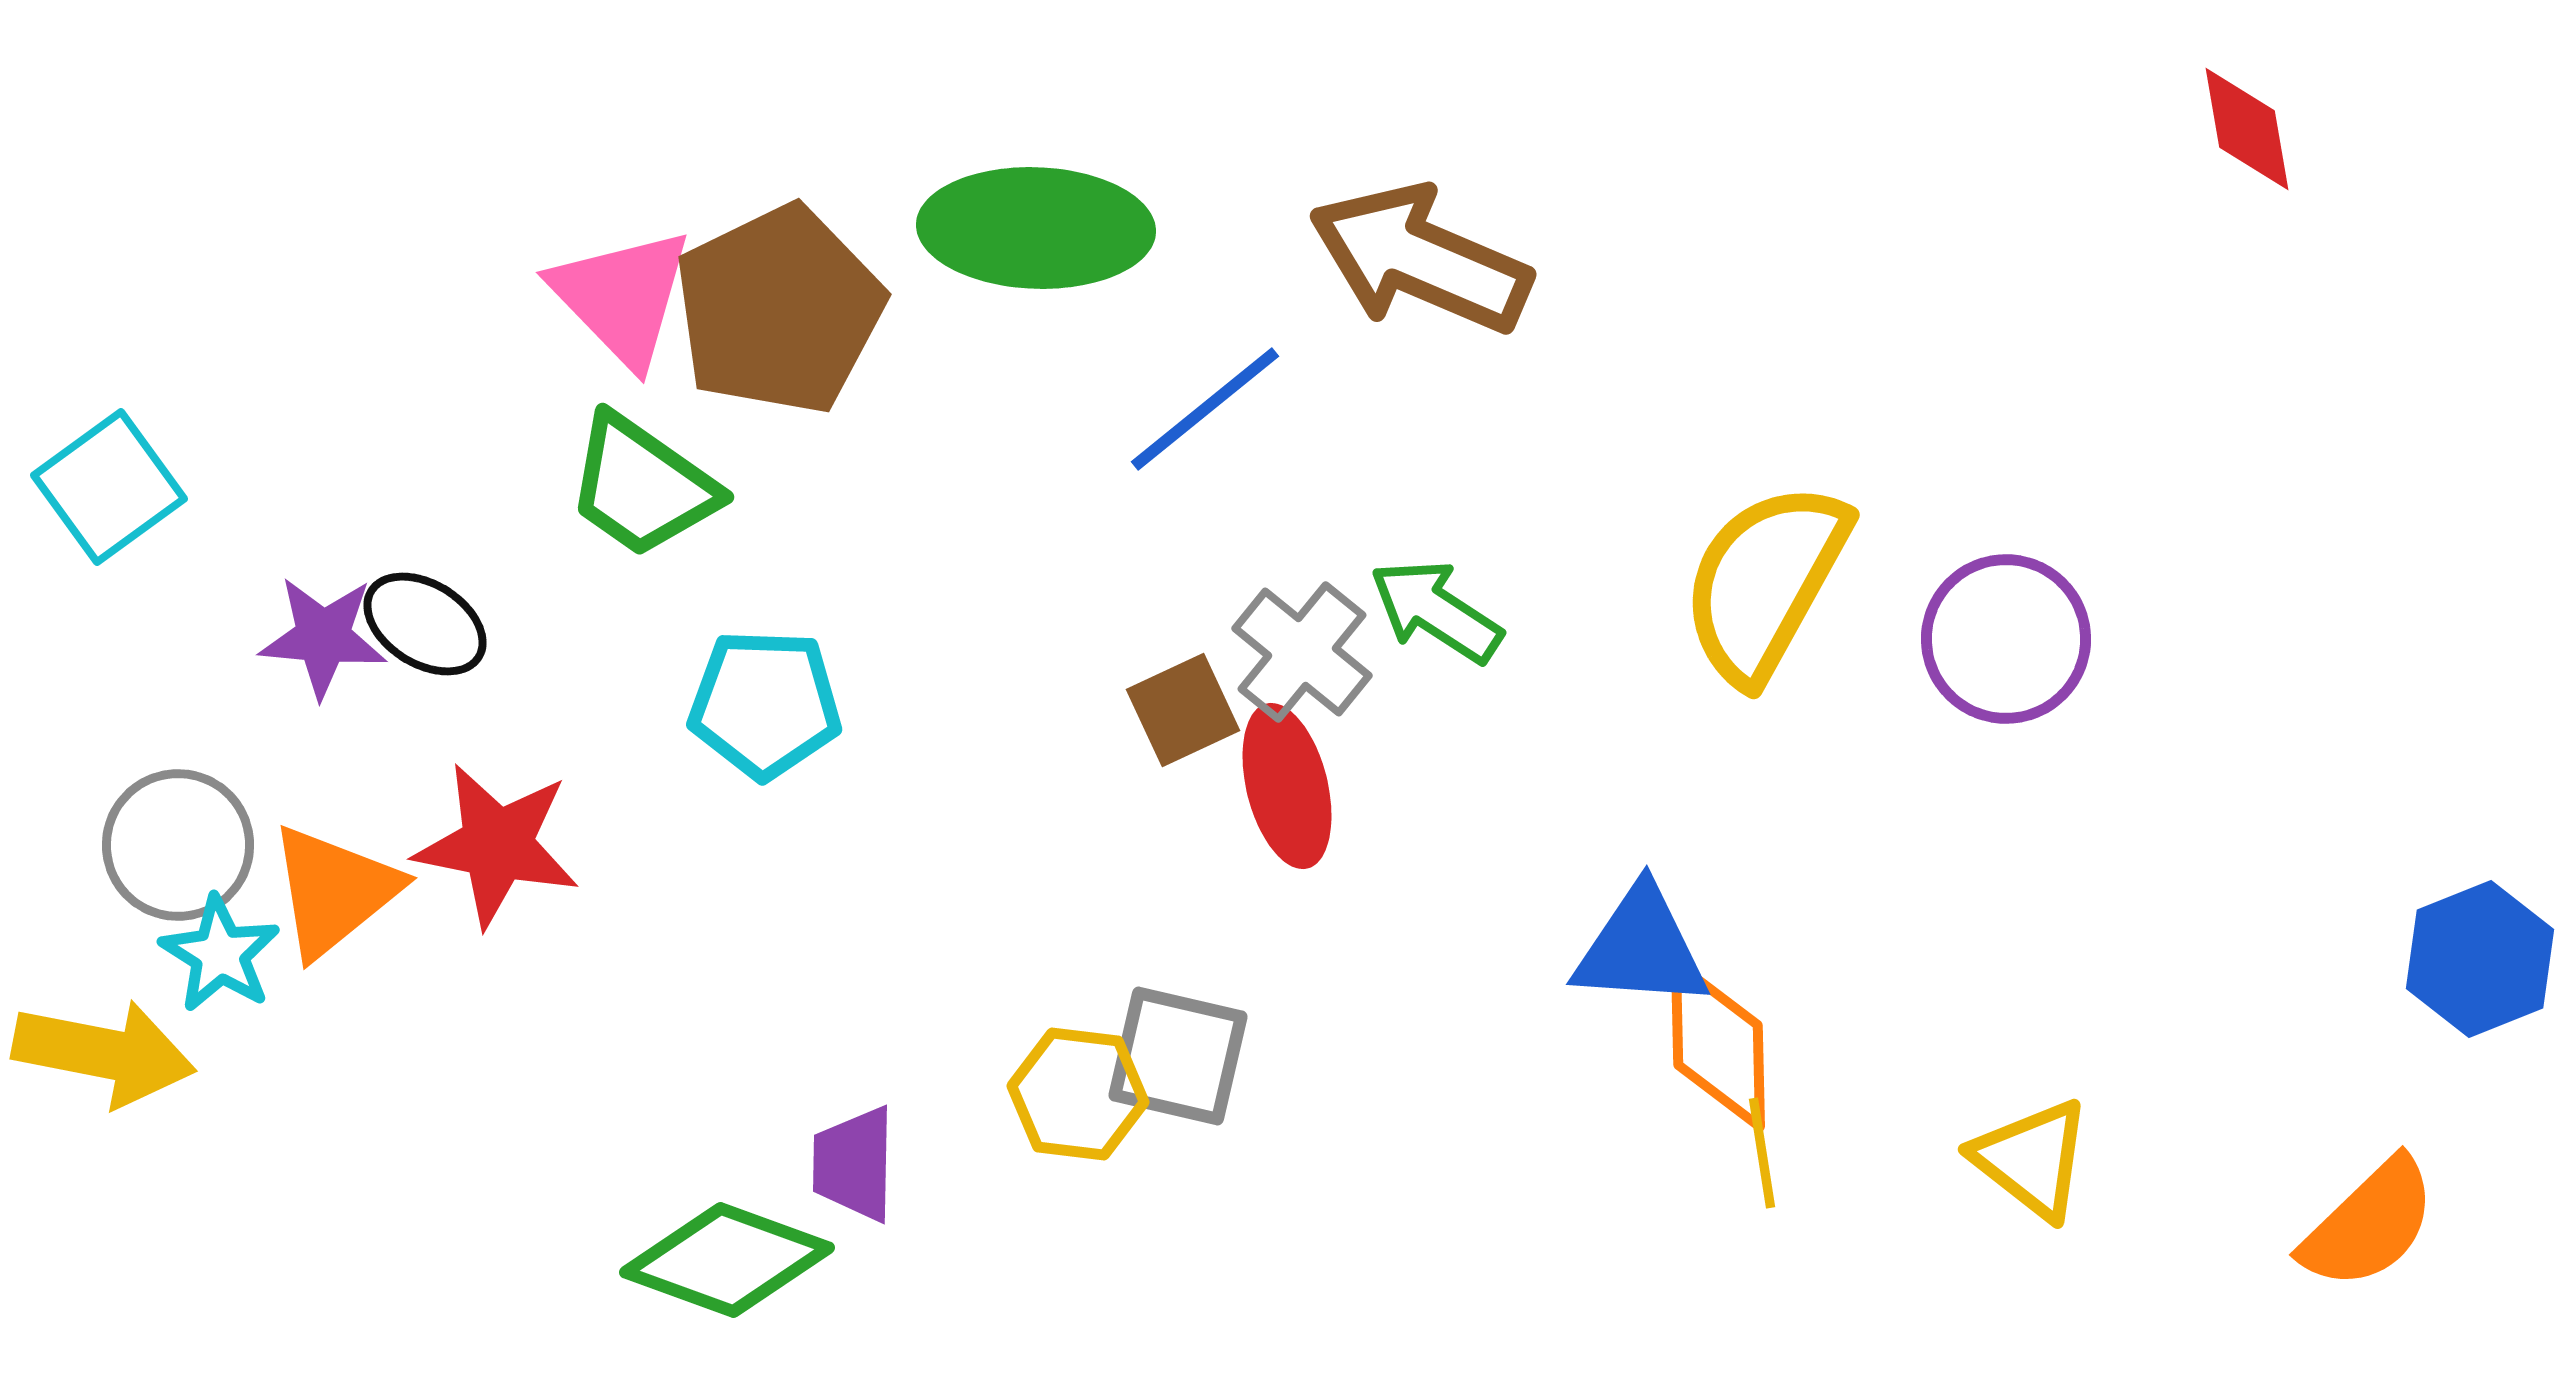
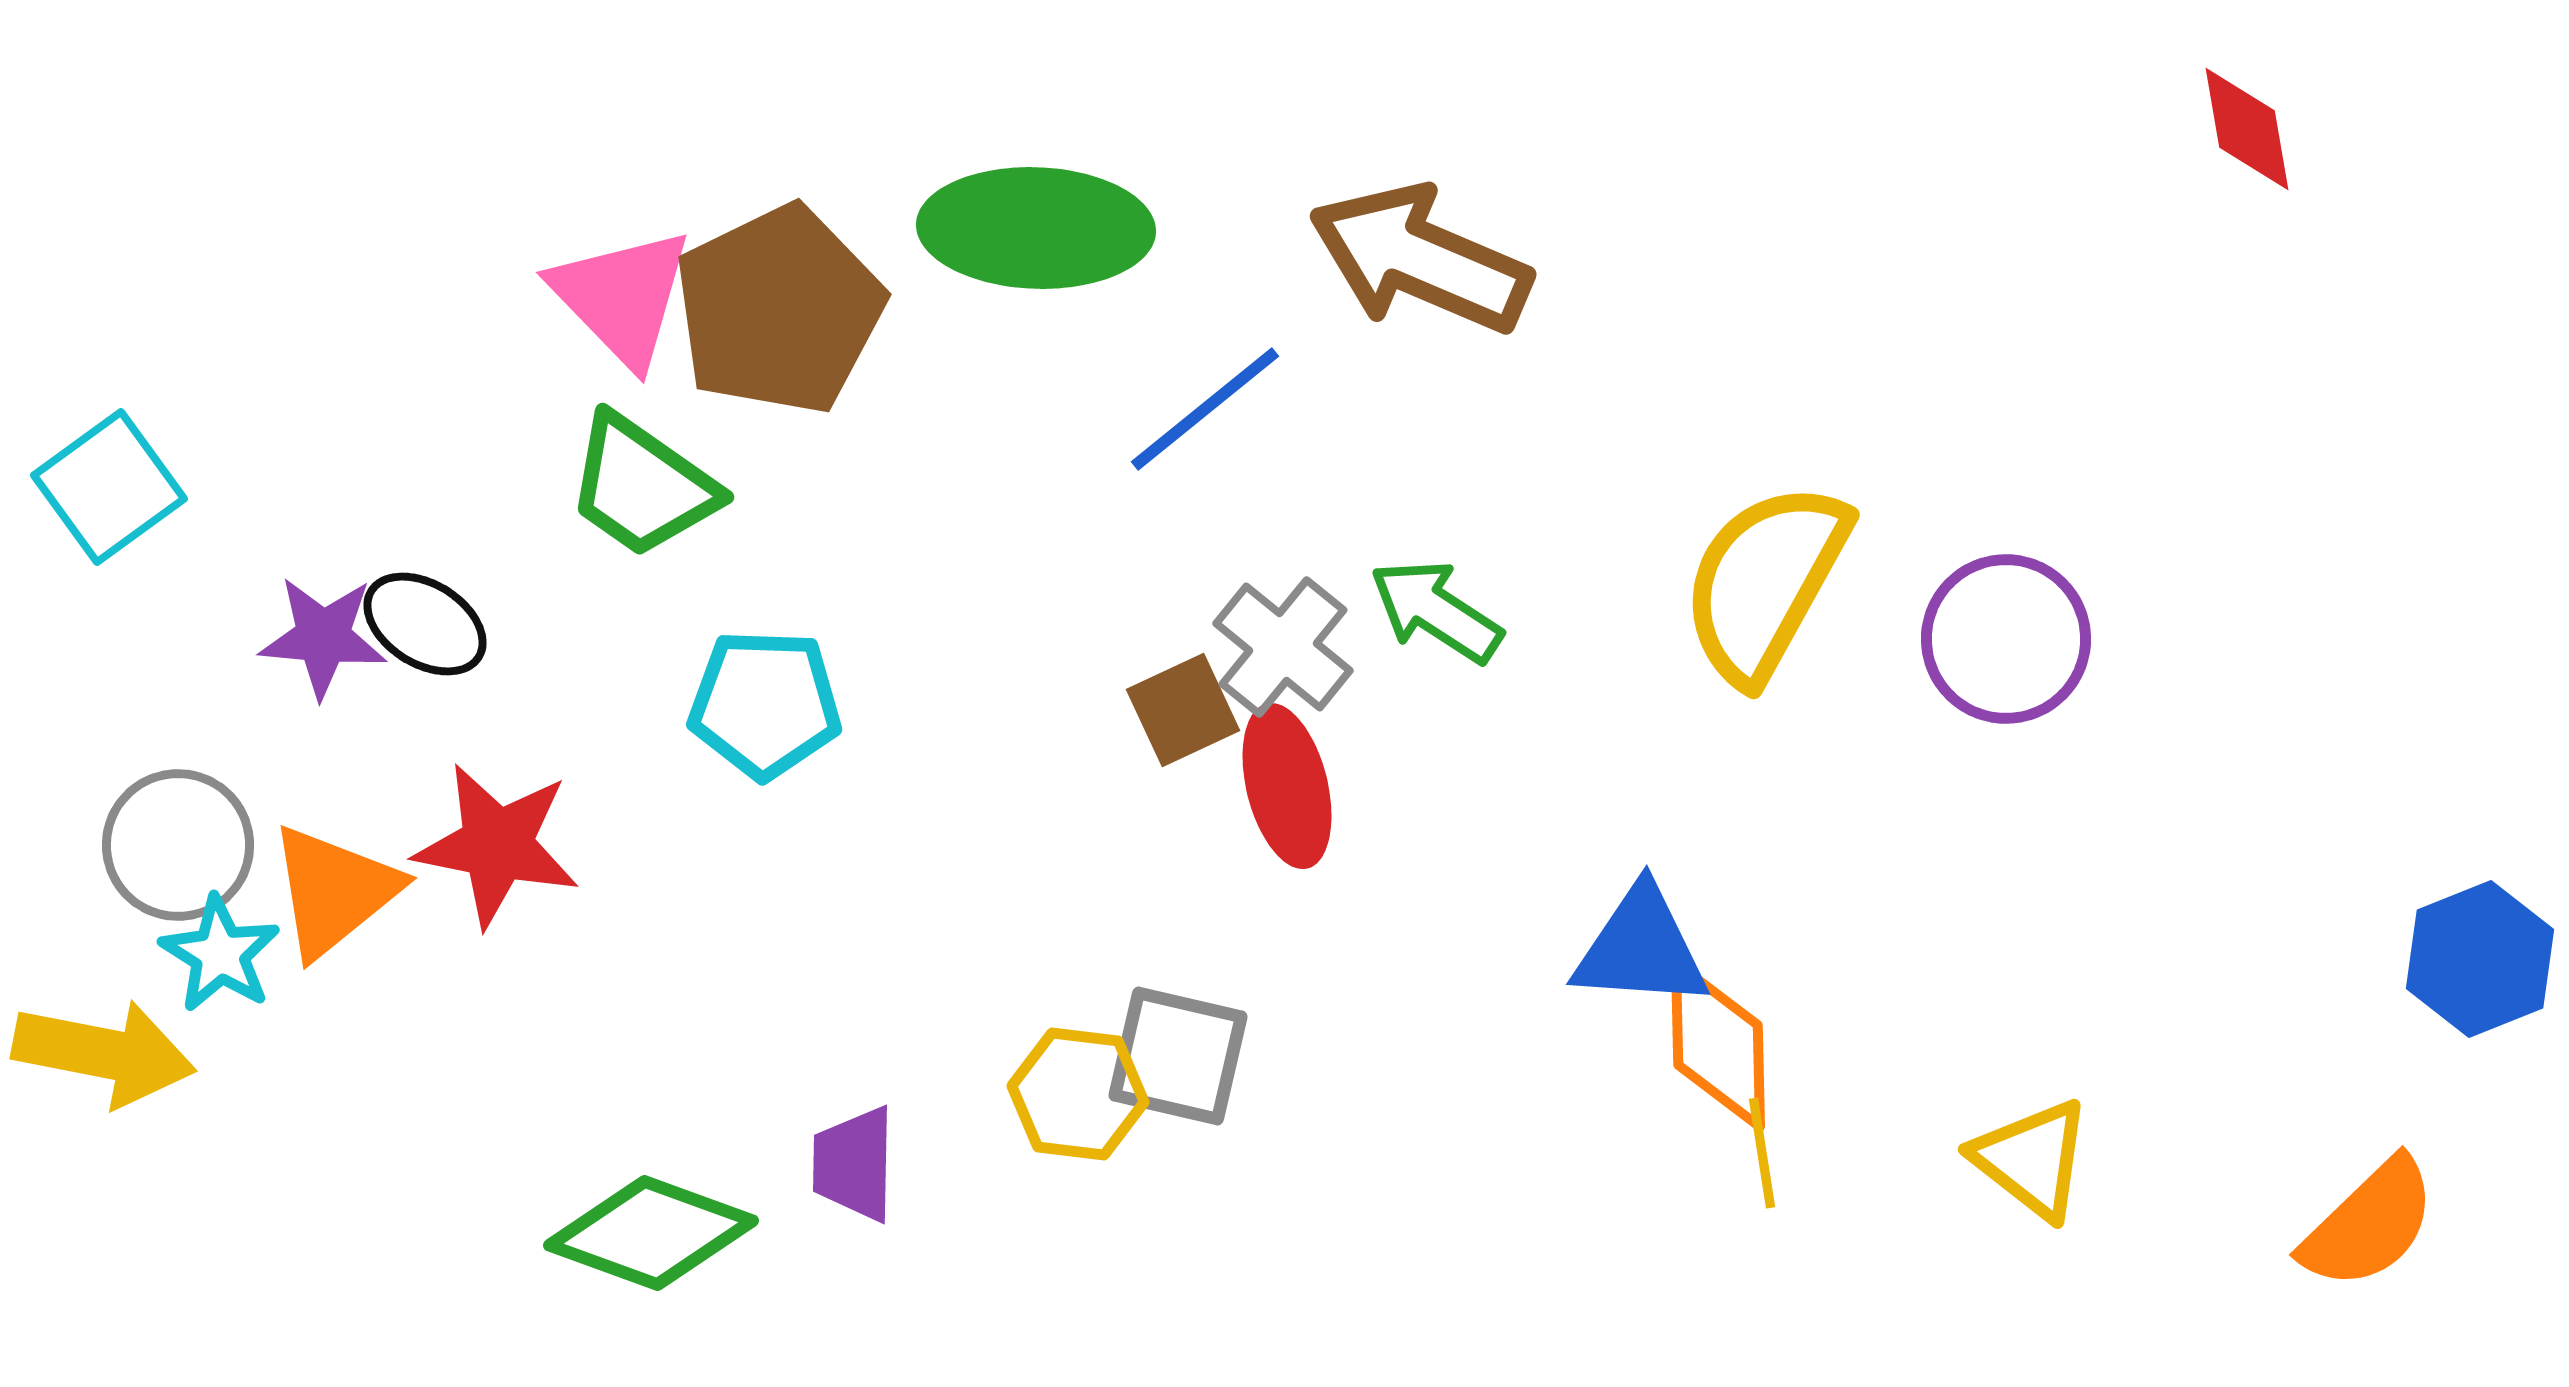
gray cross: moved 19 px left, 5 px up
green diamond: moved 76 px left, 27 px up
